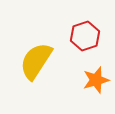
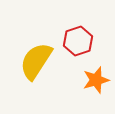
red hexagon: moved 7 px left, 5 px down
